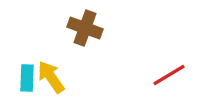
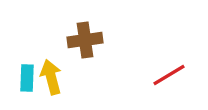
brown cross: moved 12 px down; rotated 28 degrees counterclockwise
yellow arrow: rotated 20 degrees clockwise
